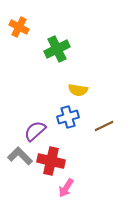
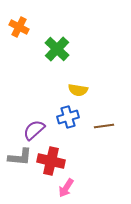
green cross: rotated 20 degrees counterclockwise
brown line: rotated 18 degrees clockwise
purple semicircle: moved 1 px left, 1 px up
gray L-shape: moved 1 px down; rotated 140 degrees clockwise
